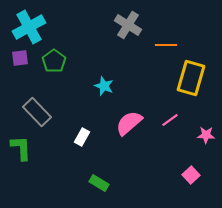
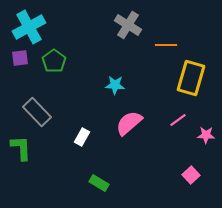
cyan star: moved 11 px right, 1 px up; rotated 18 degrees counterclockwise
pink line: moved 8 px right
